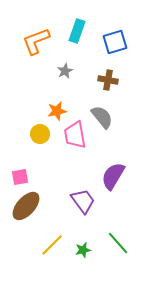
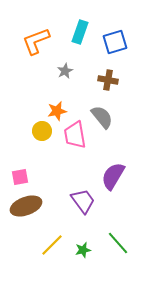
cyan rectangle: moved 3 px right, 1 px down
yellow circle: moved 2 px right, 3 px up
brown ellipse: rotated 28 degrees clockwise
